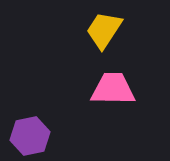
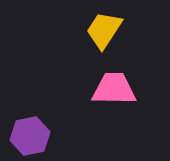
pink trapezoid: moved 1 px right
